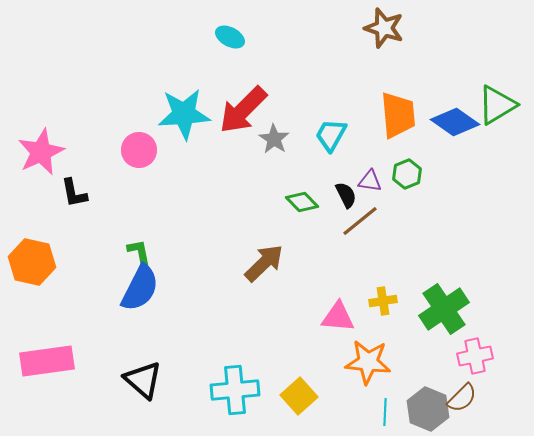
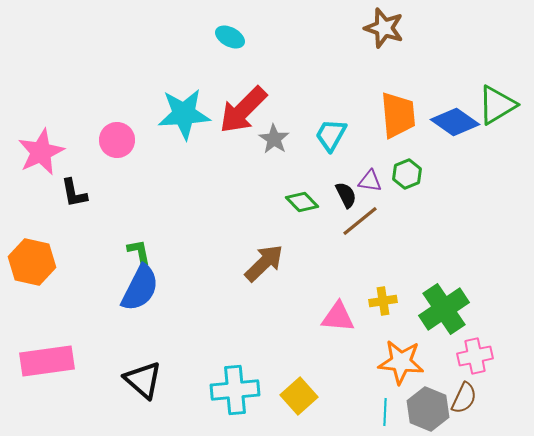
pink circle: moved 22 px left, 10 px up
orange star: moved 33 px right
brown semicircle: moved 2 px right; rotated 20 degrees counterclockwise
